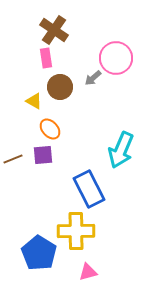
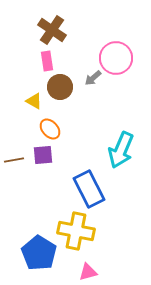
brown cross: moved 2 px left
pink rectangle: moved 1 px right, 3 px down
brown line: moved 1 px right, 1 px down; rotated 12 degrees clockwise
yellow cross: rotated 12 degrees clockwise
